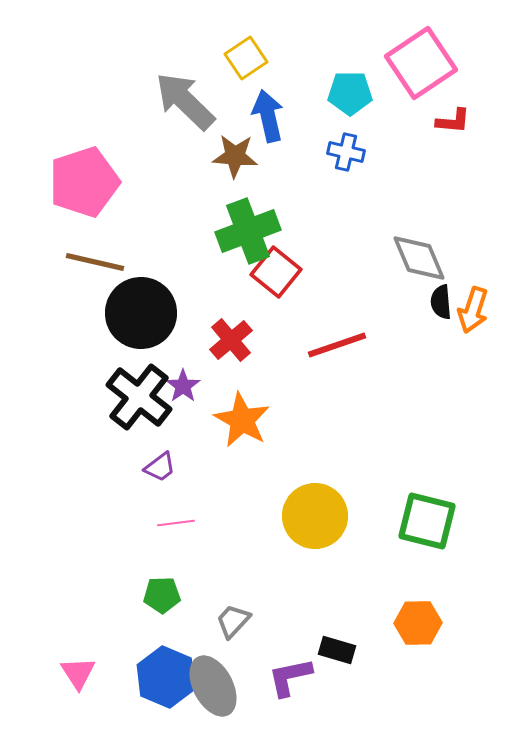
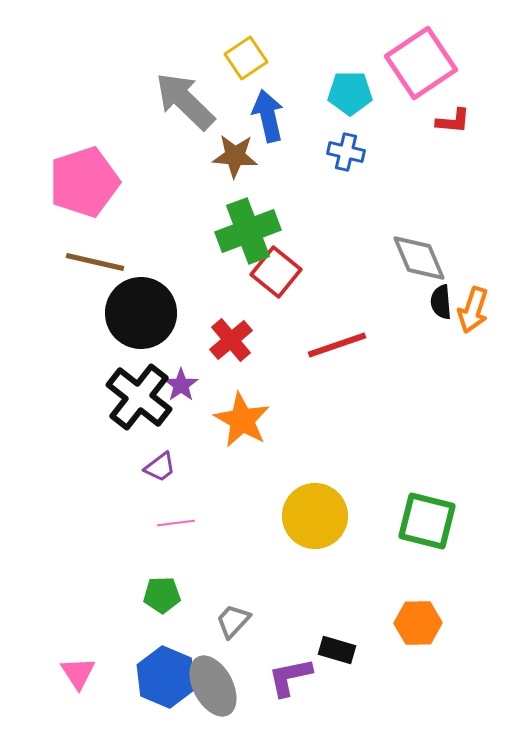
purple star: moved 2 px left, 1 px up
